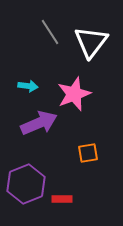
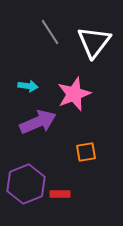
white triangle: moved 3 px right
purple arrow: moved 1 px left, 1 px up
orange square: moved 2 px left, 1 px up
red rectangle: moved 2 px left, 5 px up
